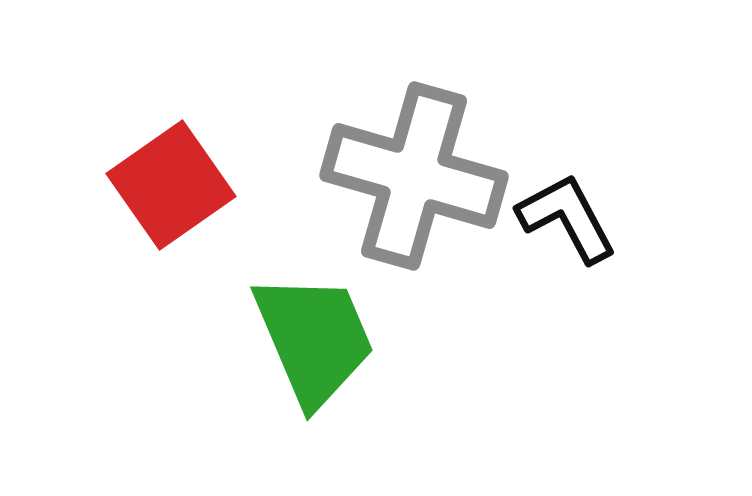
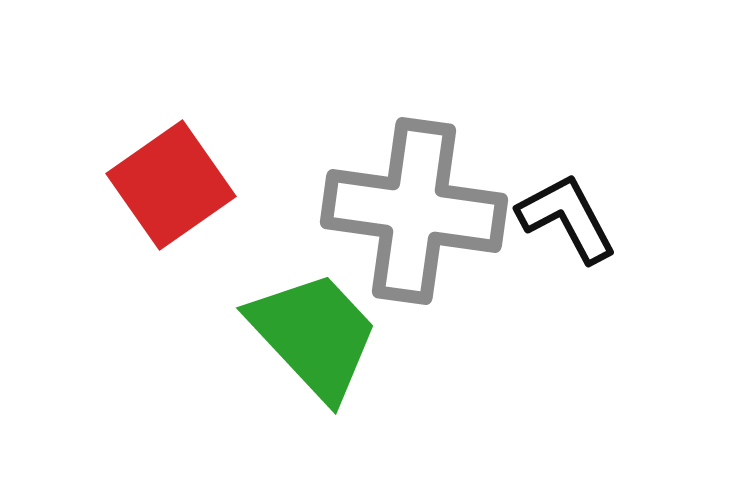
gray cross: moved 35 px down; rotated 8 degrees counterclockwise
green trapezoid: moved 4 px up; rotated 20 degrees counterclockwise
